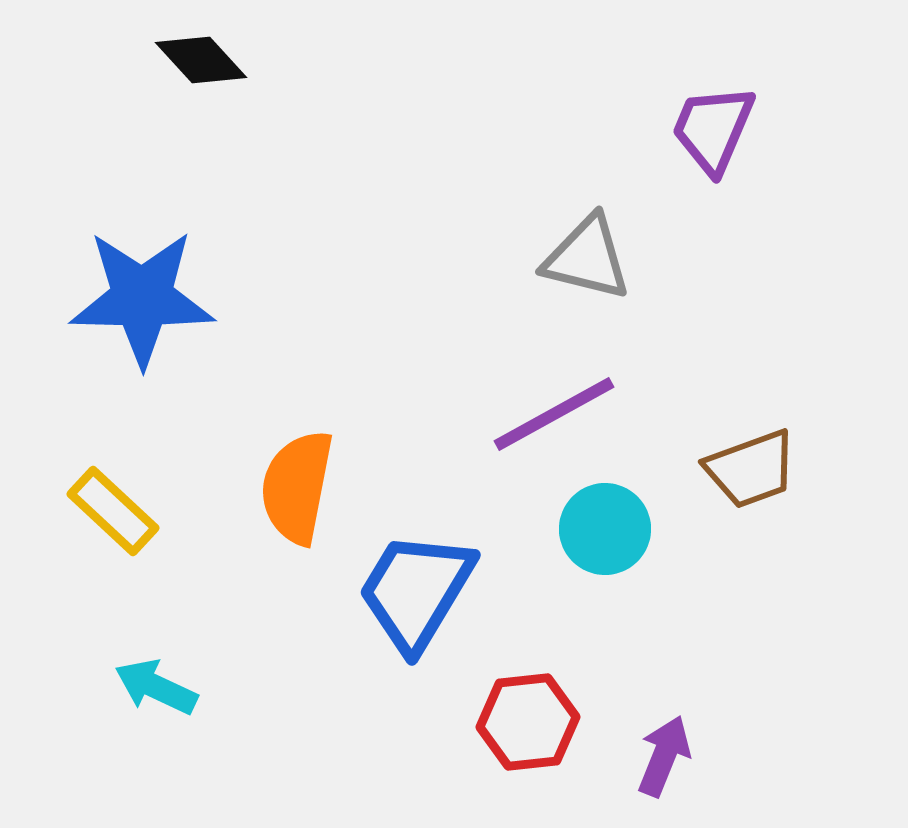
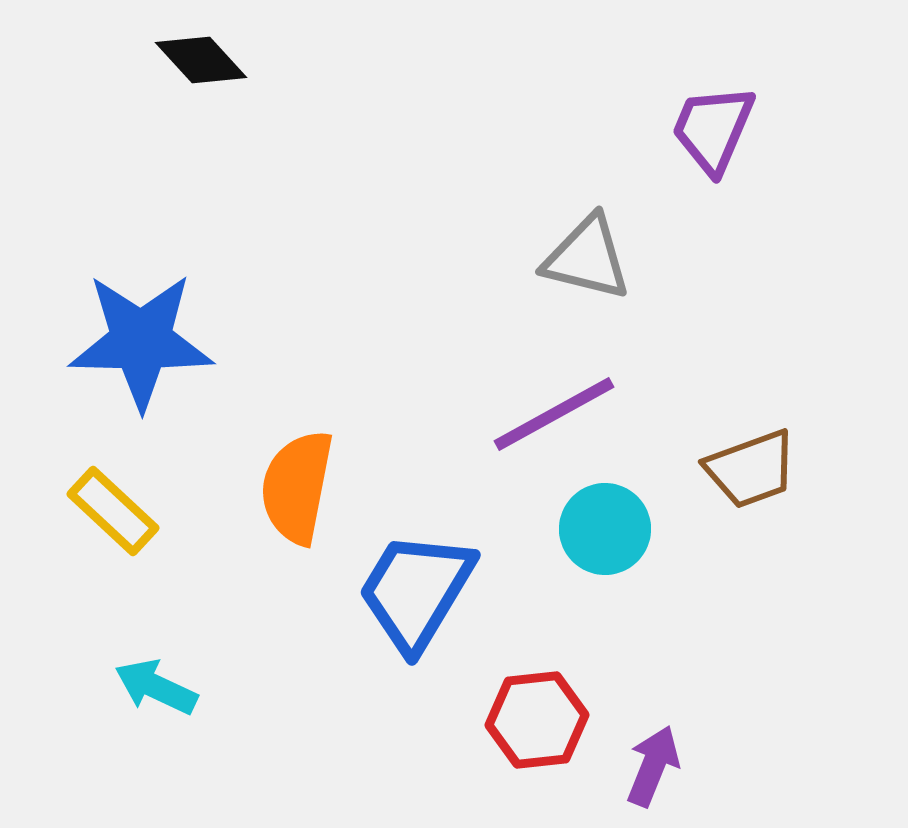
blue star: moved 1 px left, 43 px down
red hexagon: moved 9 px right, 2 px up
purple arrow: moved 11 px left, 10 px down
